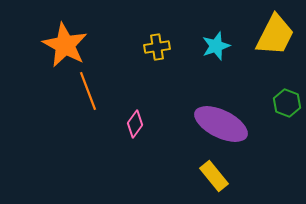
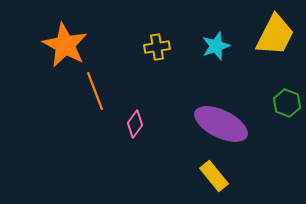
orange line: moved 7 px right
